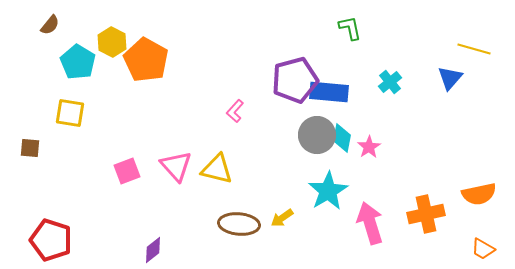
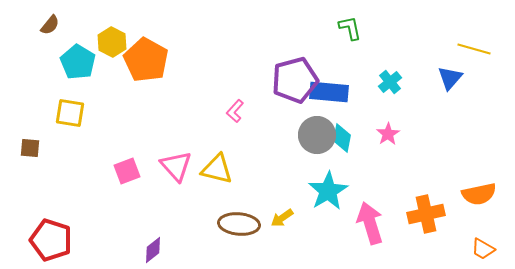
pink star: moved 19 px right, 13 px up
